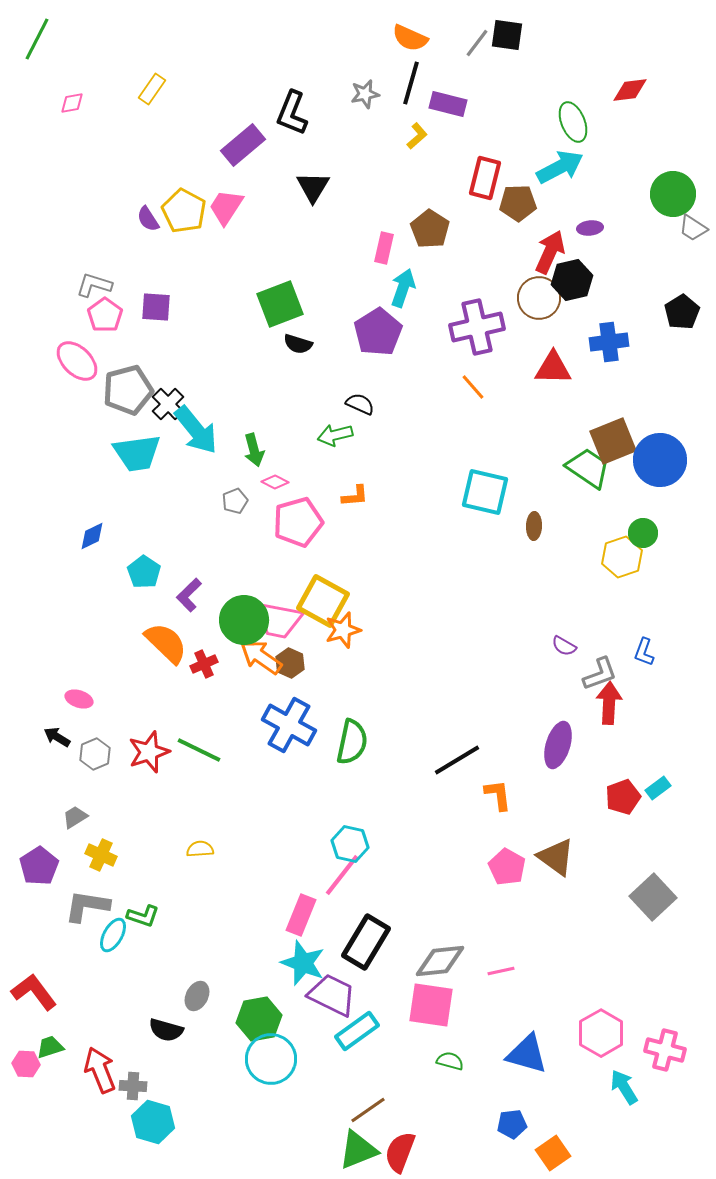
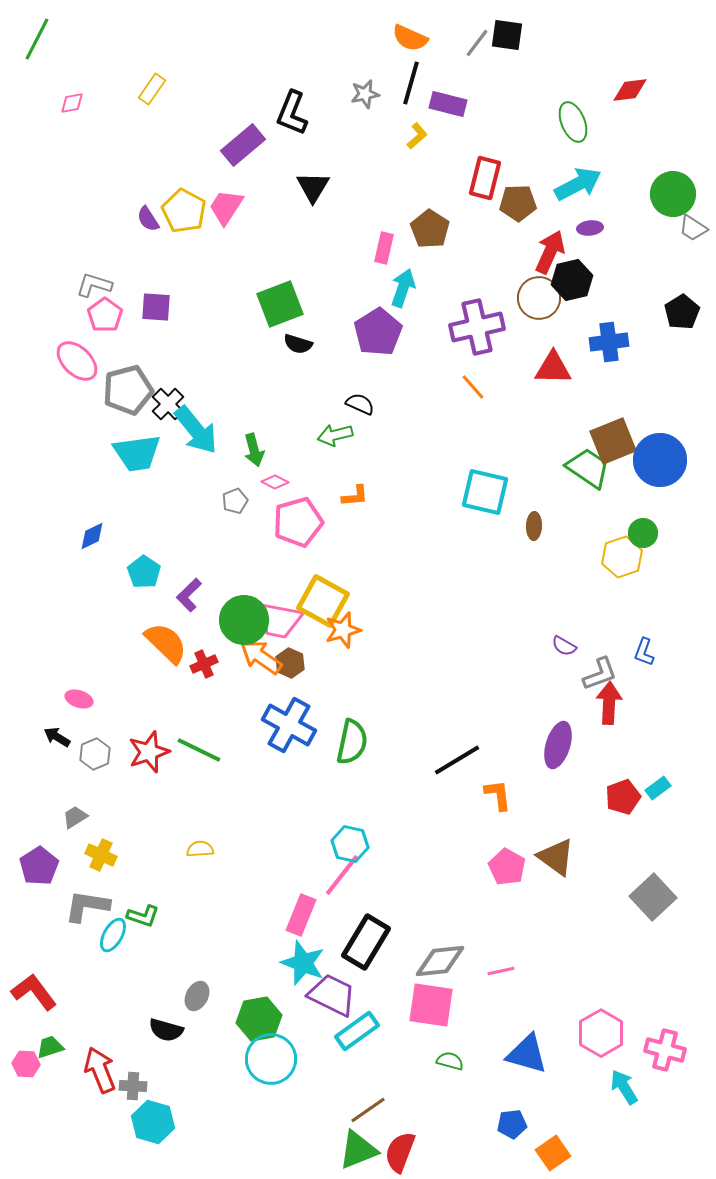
cyan arrow at (560, 167): moved 18 px right, 17 px down
